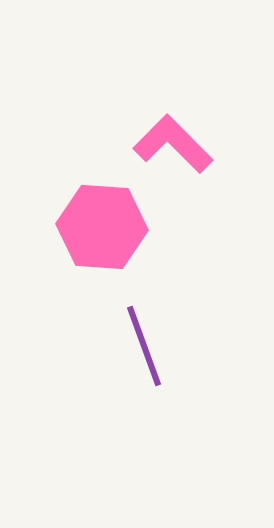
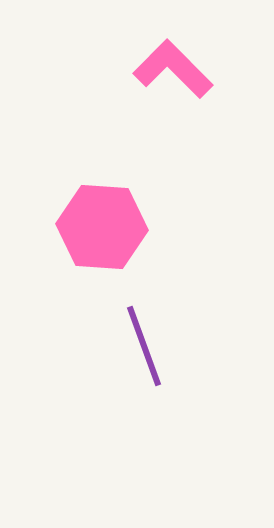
pink L-shape: moved 75 px up
